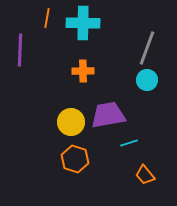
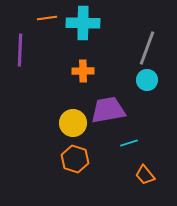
orange line: rotated 72 degrees clockwise
purple trapezoid: moved 5 px up
yellow circle: moved 2 px right, 1 px down
